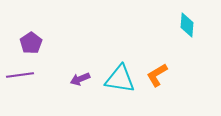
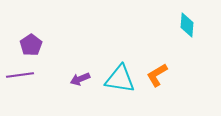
purple pentagon: moved 2 px down
